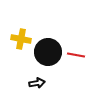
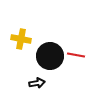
black circle: moved 2 px right, 4 px down
